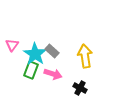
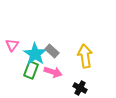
pink arrow: moved 2 px up
